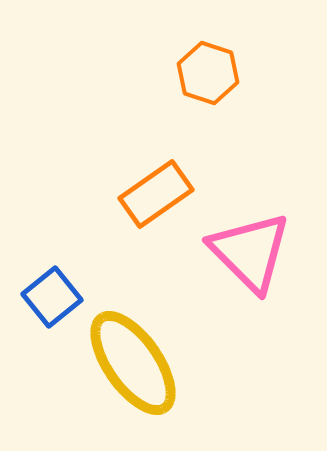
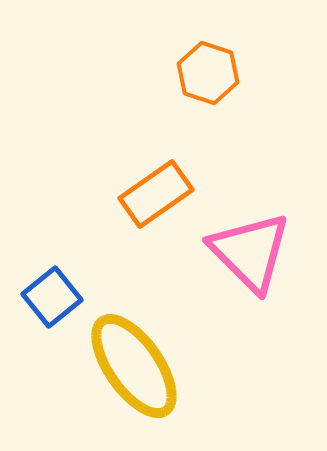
yellow ellipse: moved 1 px right, 3 px down
